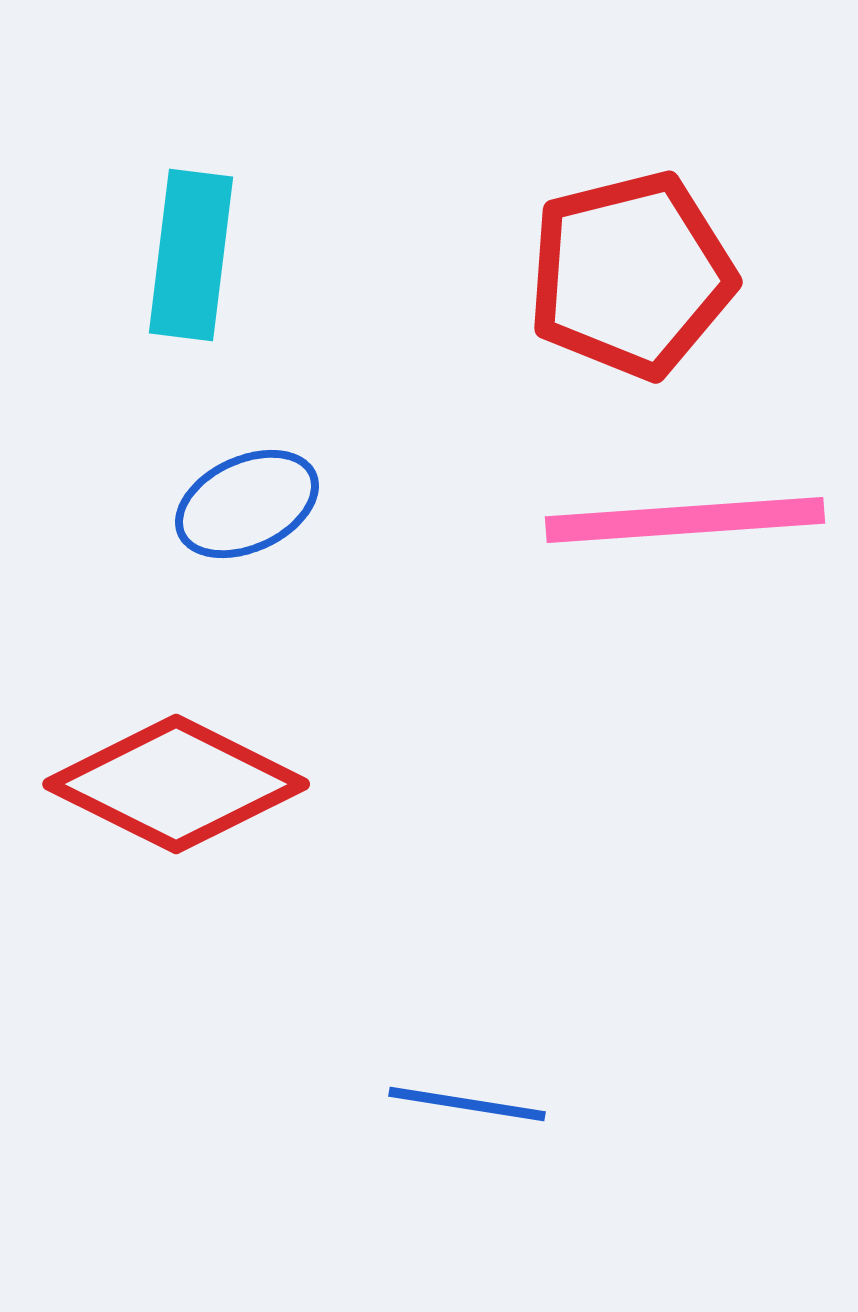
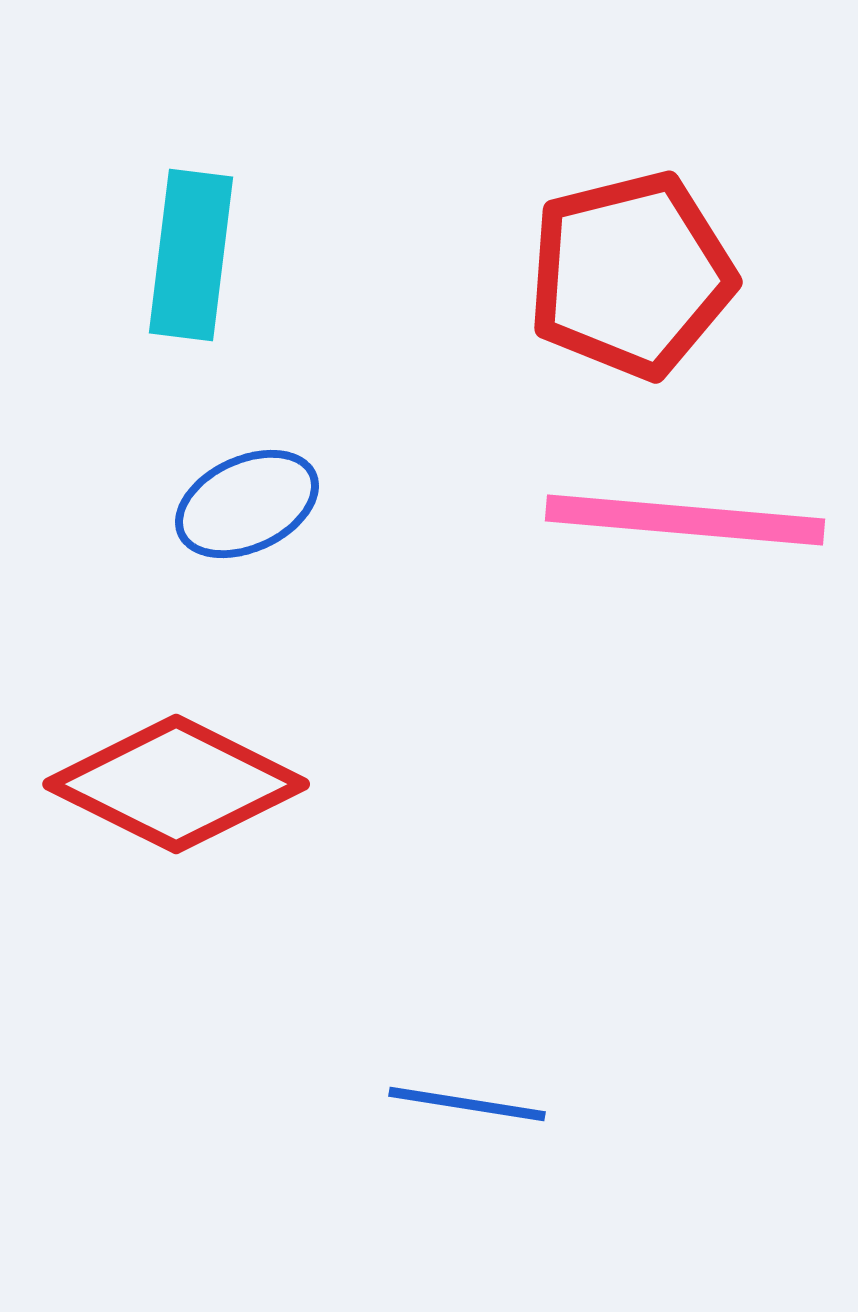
pink line: rotated 9 degrees clockwise
